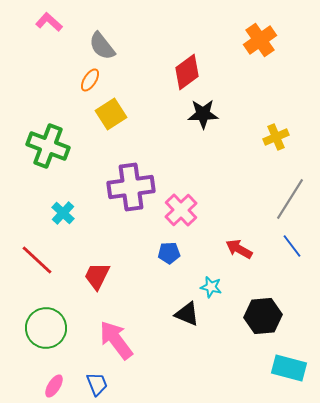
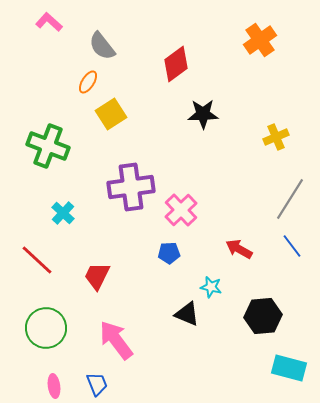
red diamond: moved 11 px left, 8 px up
orange ellipse: moved 2 px left, 2 px down
pink ellipse: rotated 40 degrees counterclockwise
